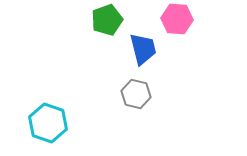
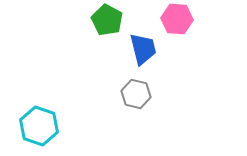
green pentagon: rotated 24 degrees counterclockwise
cyan hexagon: moved 9 px left, 3 px down
